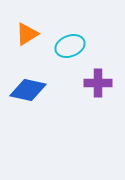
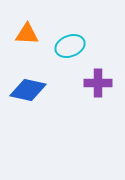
orange triangle: rotated 35 degrees clockwise
